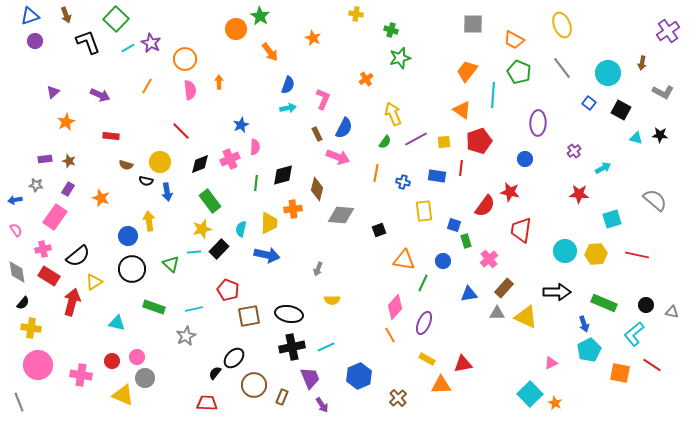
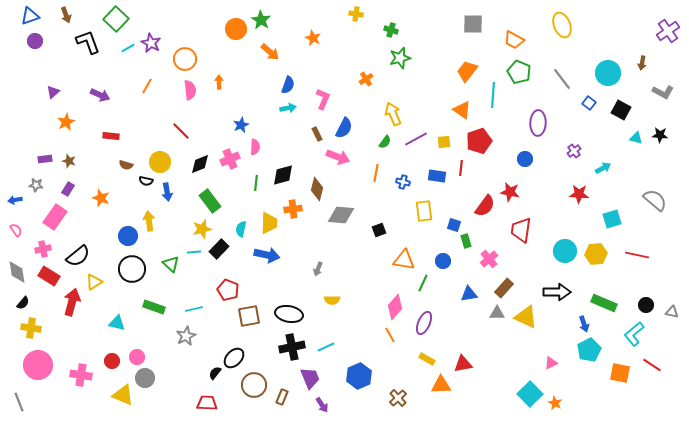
green star at (260, 16): moved 1 px right, 4 px down
orange arrow at (270, 52): rotated 12 degrees counterclockwise
gray line at (562, 68): moved 11 px down
